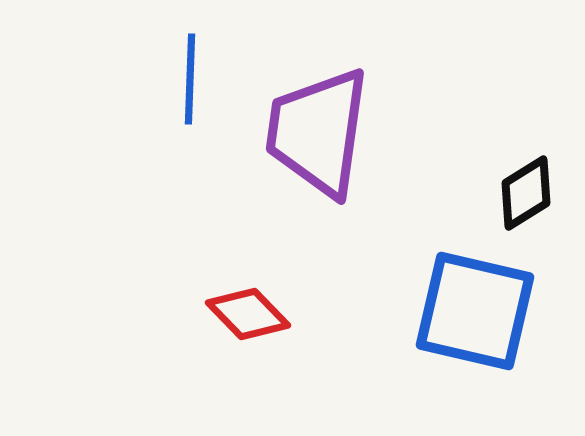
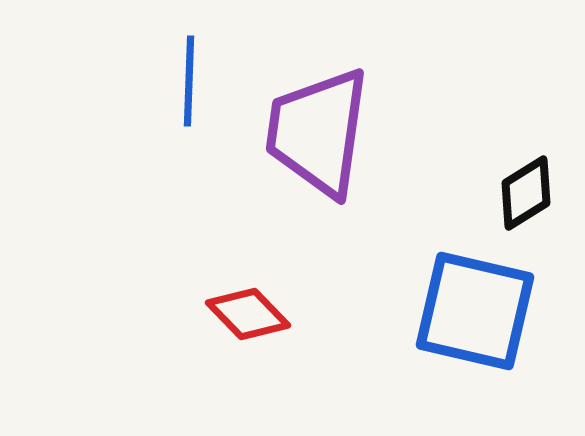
blue line: moved 1 px left, 2 px down
